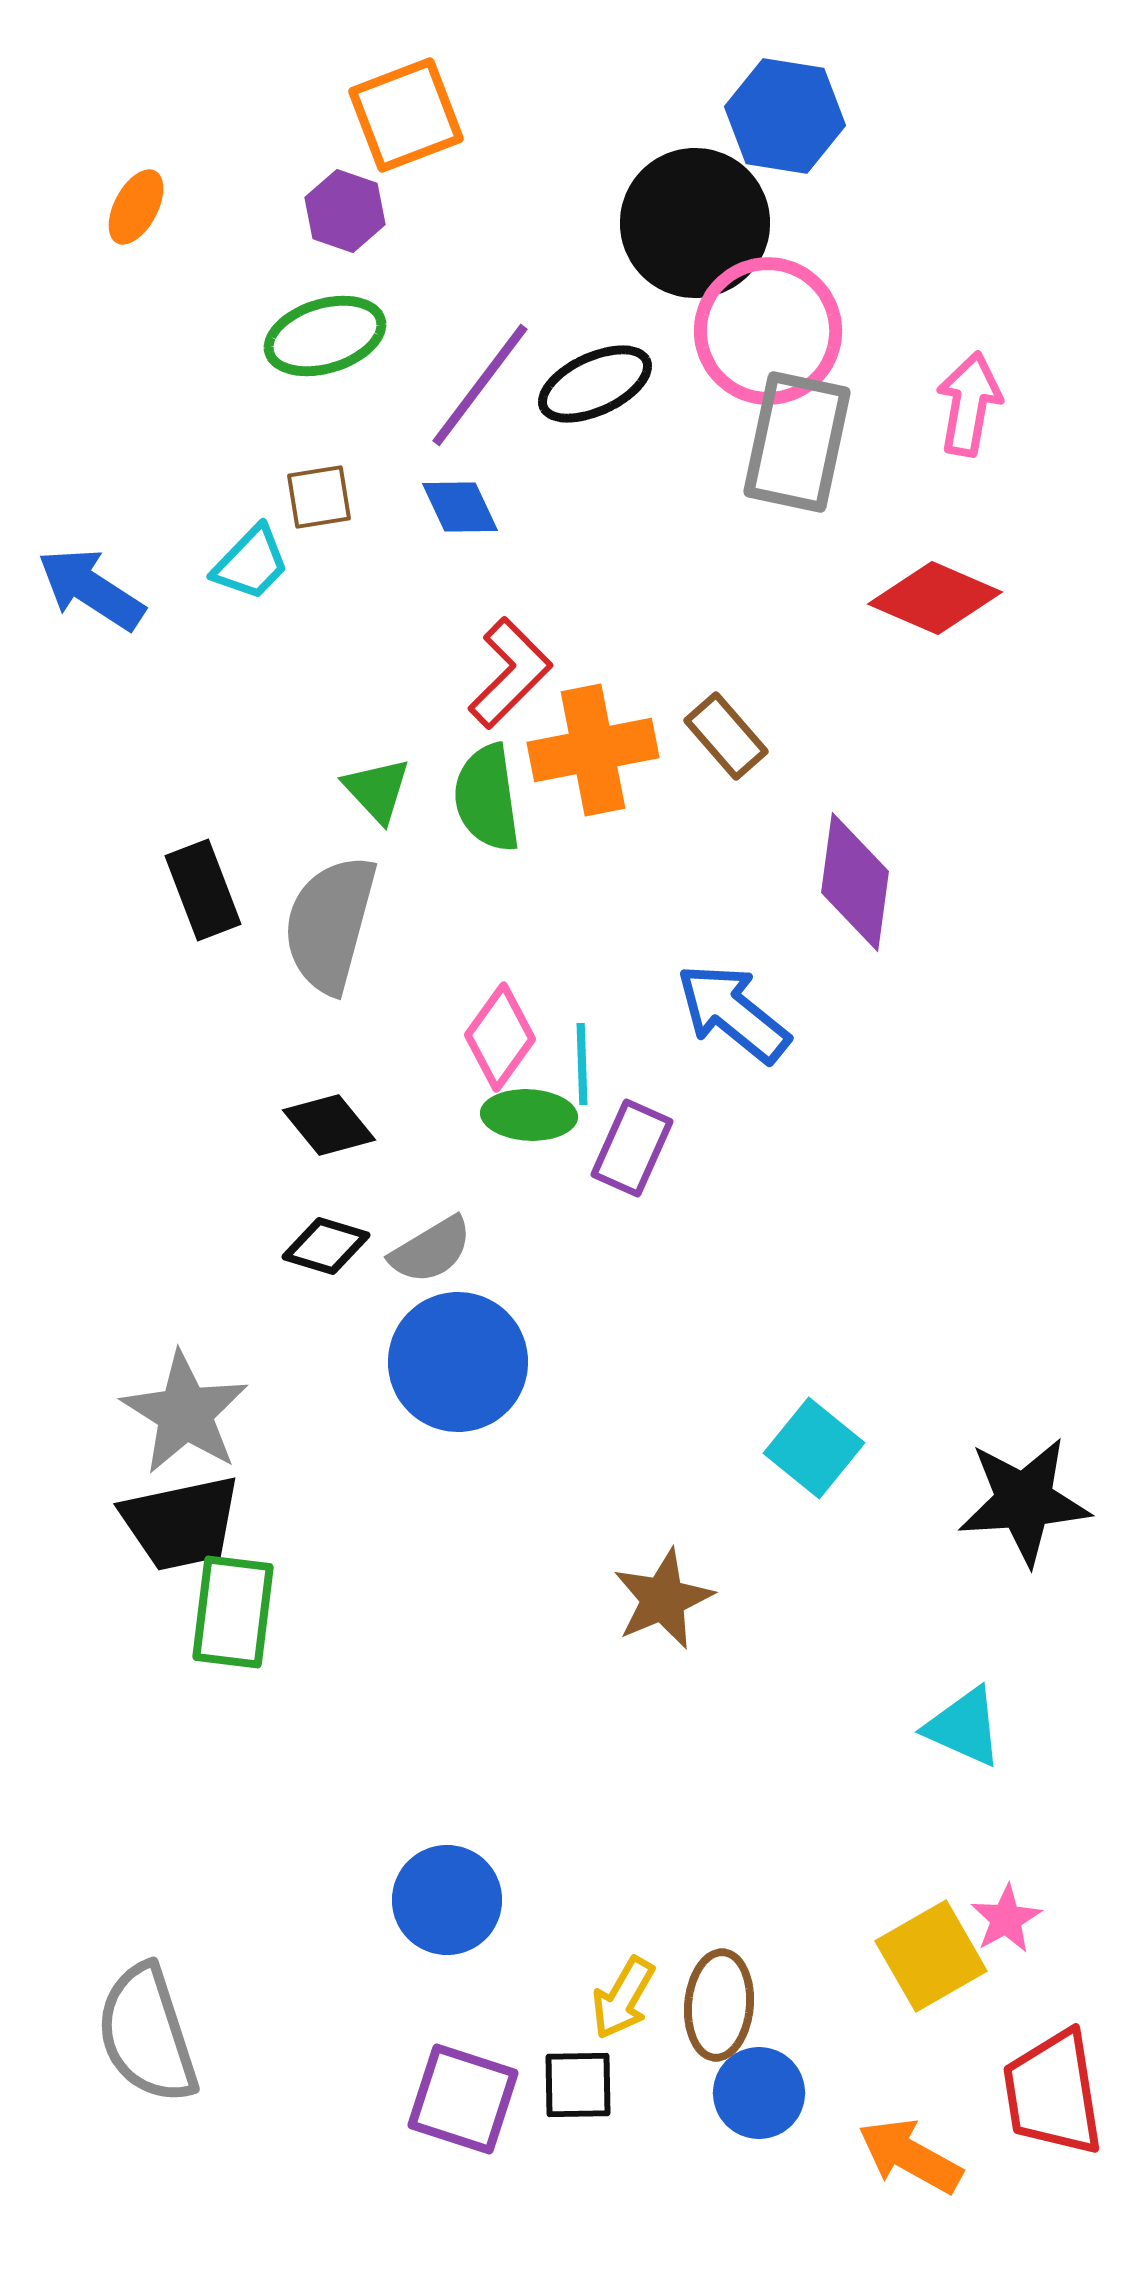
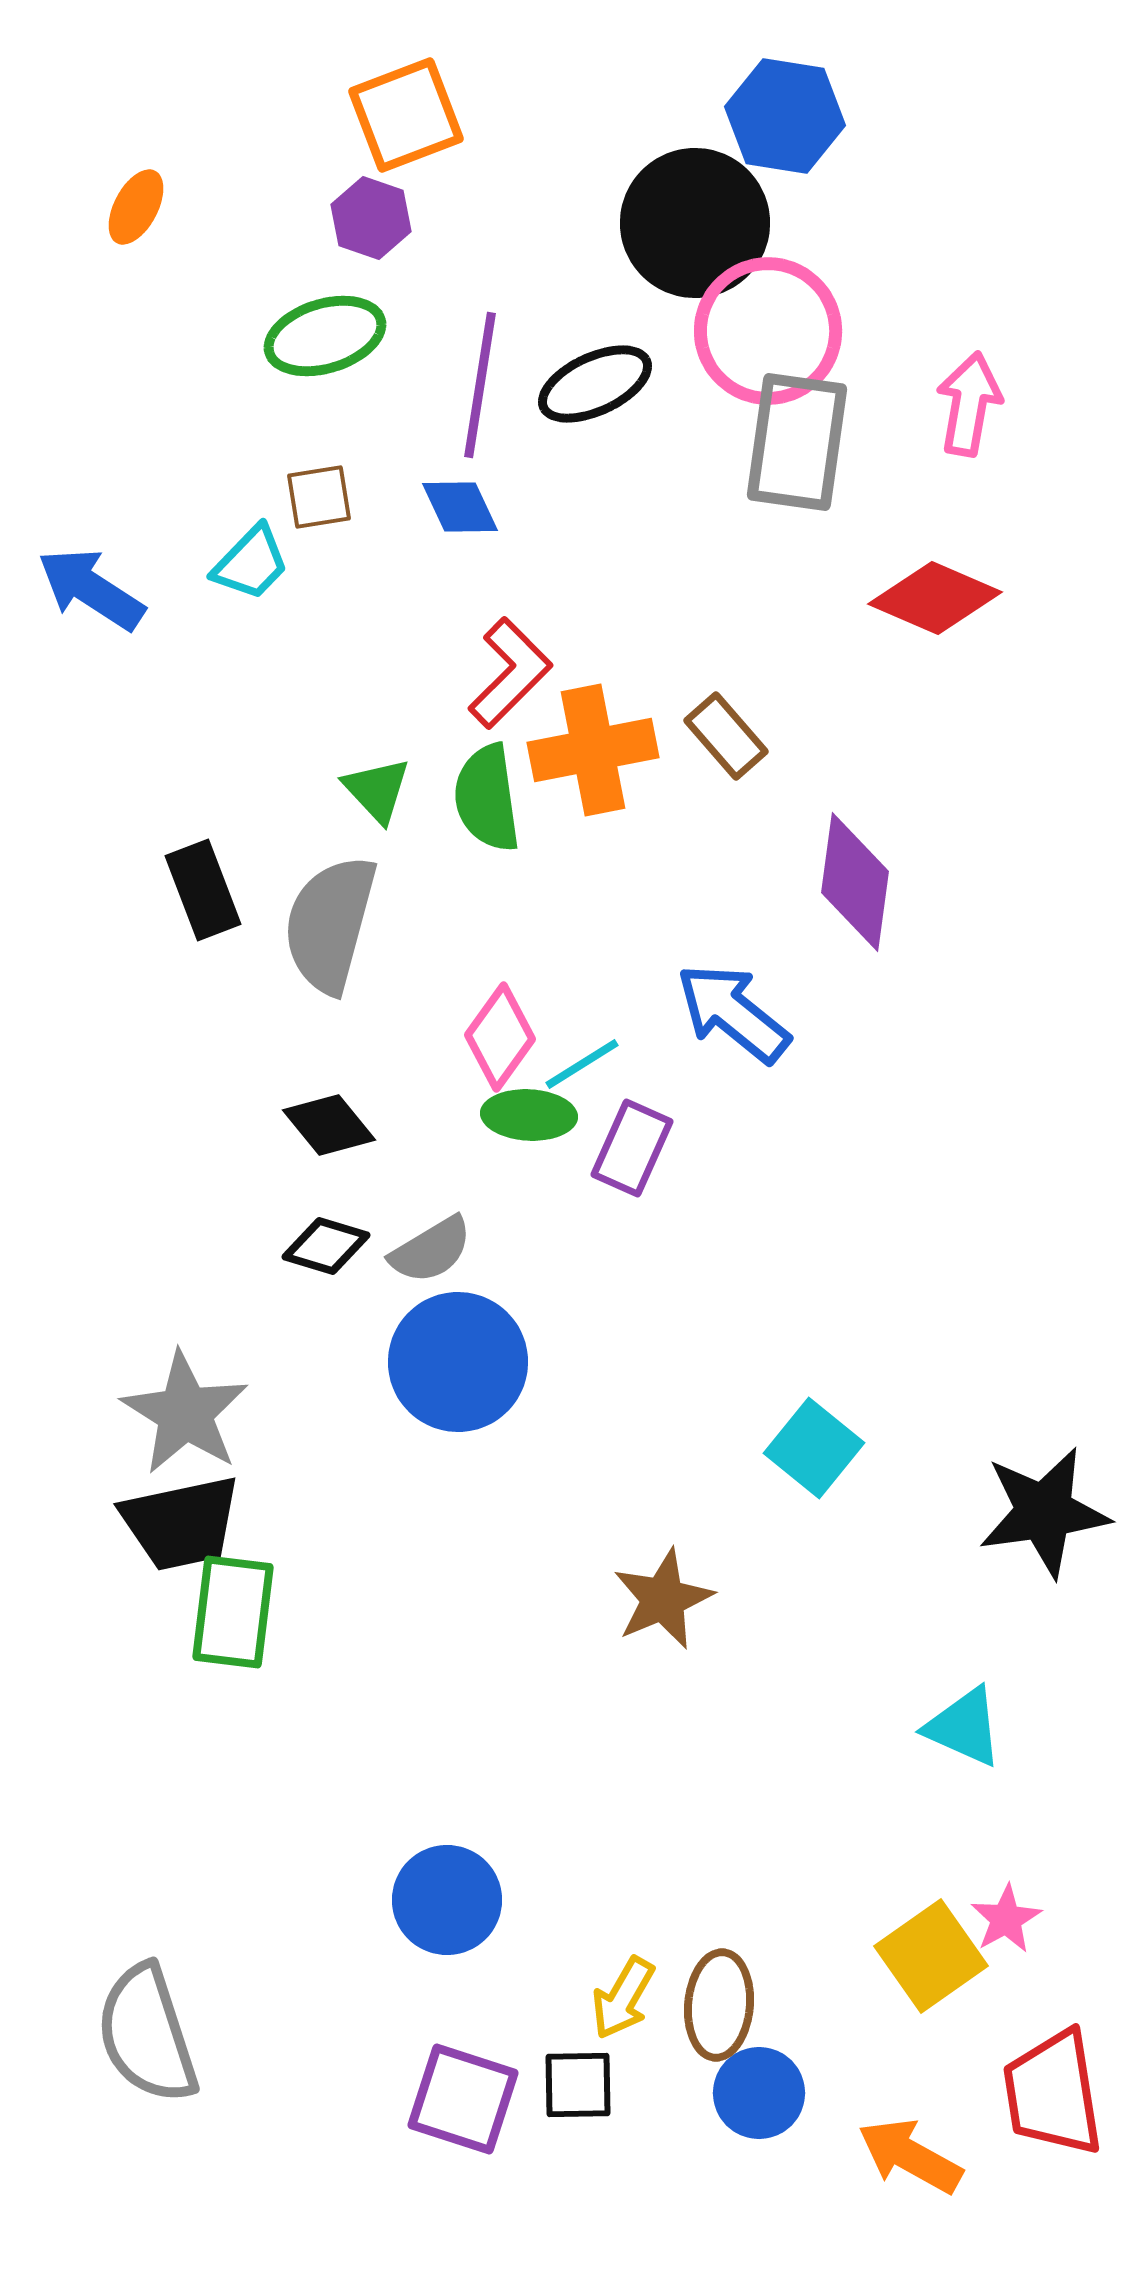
purple hexagon at (345, 211): moved 26 px right, 7 px down
purple line at (480, 385): rotated 28 degrees counterclockwise
gray rectangle at (797, 442): rotated 4 degrees counterclockwise
cyan line at (582, 1064): rotated 60 degrees clockwise
black star at (1024, 1501): moved 20 px right, 11 px down; rotated 4 degrees counterclockwise
yellow square at (931, 1956): rotated 5 degrees counterclockwise
